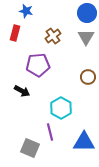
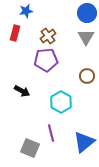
blue star: rotated 24 degrees counterclockwise
brown cross: moved 5 px left
purple pentagon: moved 8 px right, 5 px up
brown circle: moved 1 px left, 1 px up
cyan hexagon: moved 6 px up
purple line: moved 1 px right, 1 px down
blue triangle: rotated 40 degrees counterclockwise
